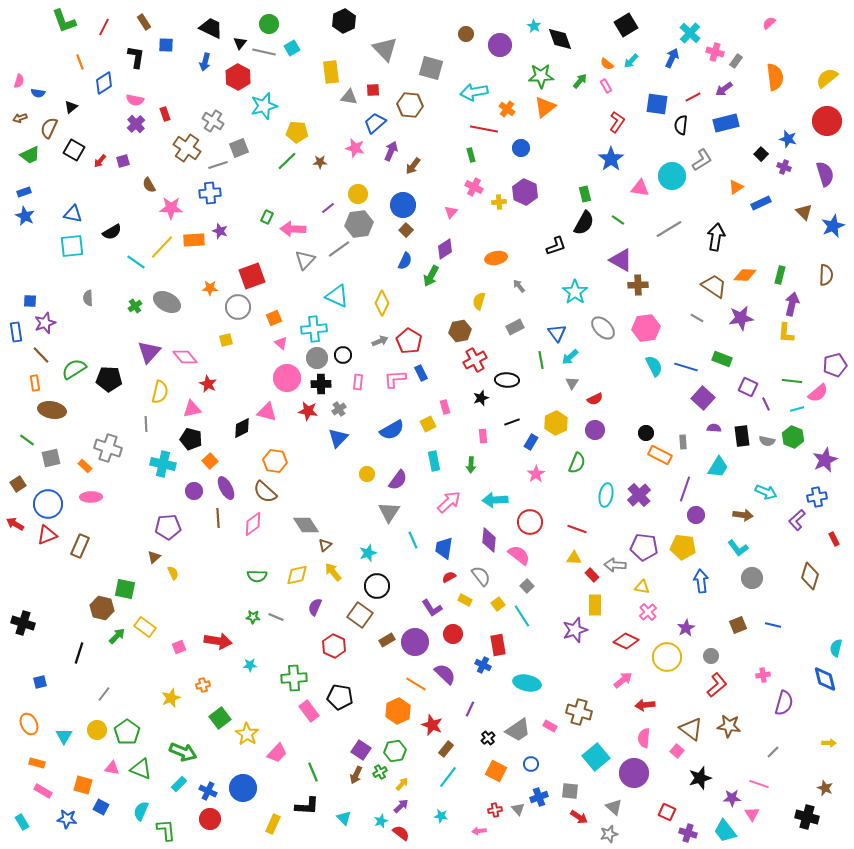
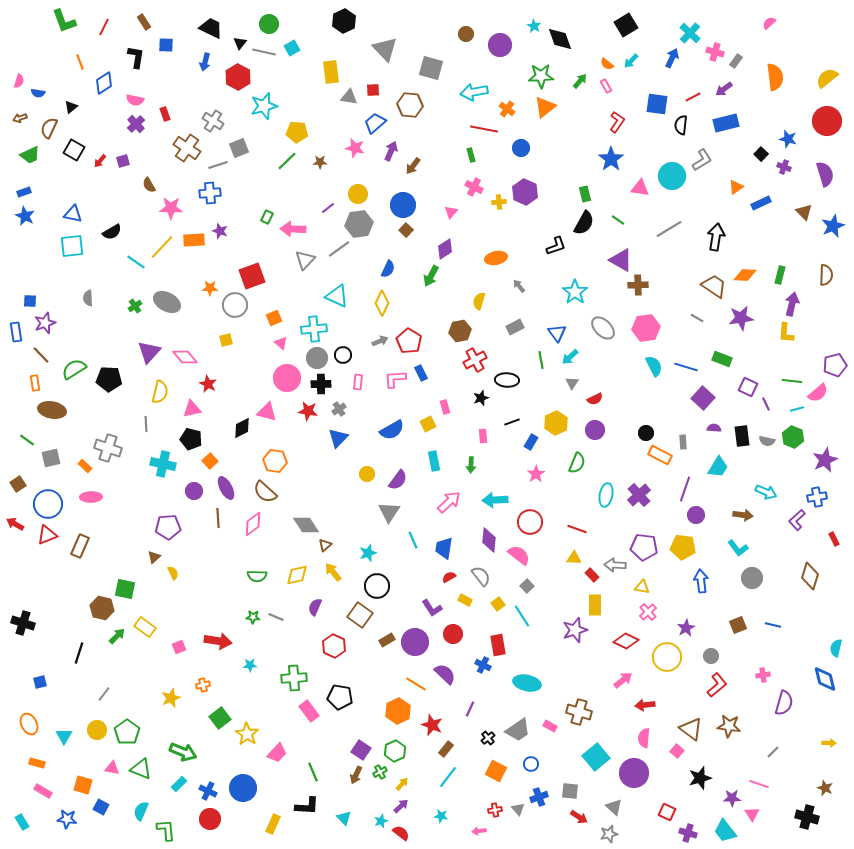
blue semicircle at (405, 261): moved 17 px left, 8 px down
gray circle at (238, 307): moved 3 px left, 2 px up
green hexagon at (395, 751): rotated 15 degrees counterclockwise
